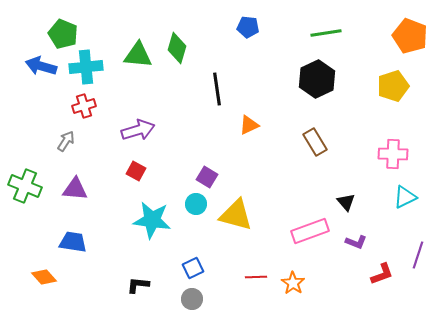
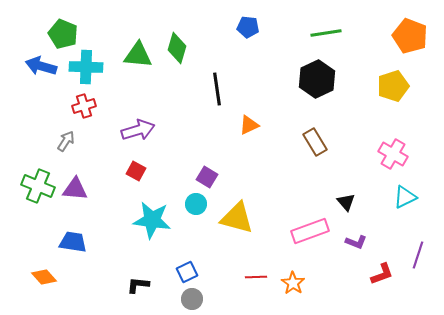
cyan cross: rotated 8 degrees clockwise
pink cross: rotated 28 degrees clockwise
green cross: moved 13 px right
yellow triangle: moved 1 px right, 3 px down
blue square: moved 6 px left, 4 px down
